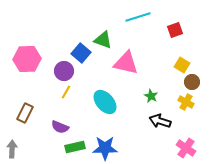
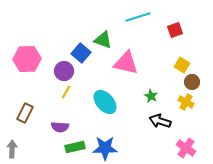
purple semicircle: rotated 18 degrees counterclockwise
